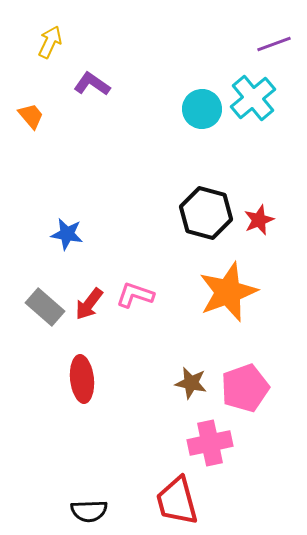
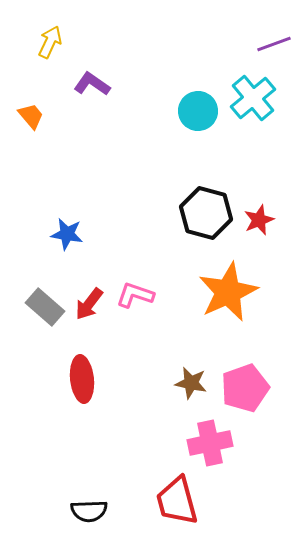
cyan circle: moved 4 px left, 2 px down
orange star: rotated 4 degrees counterclockwise
